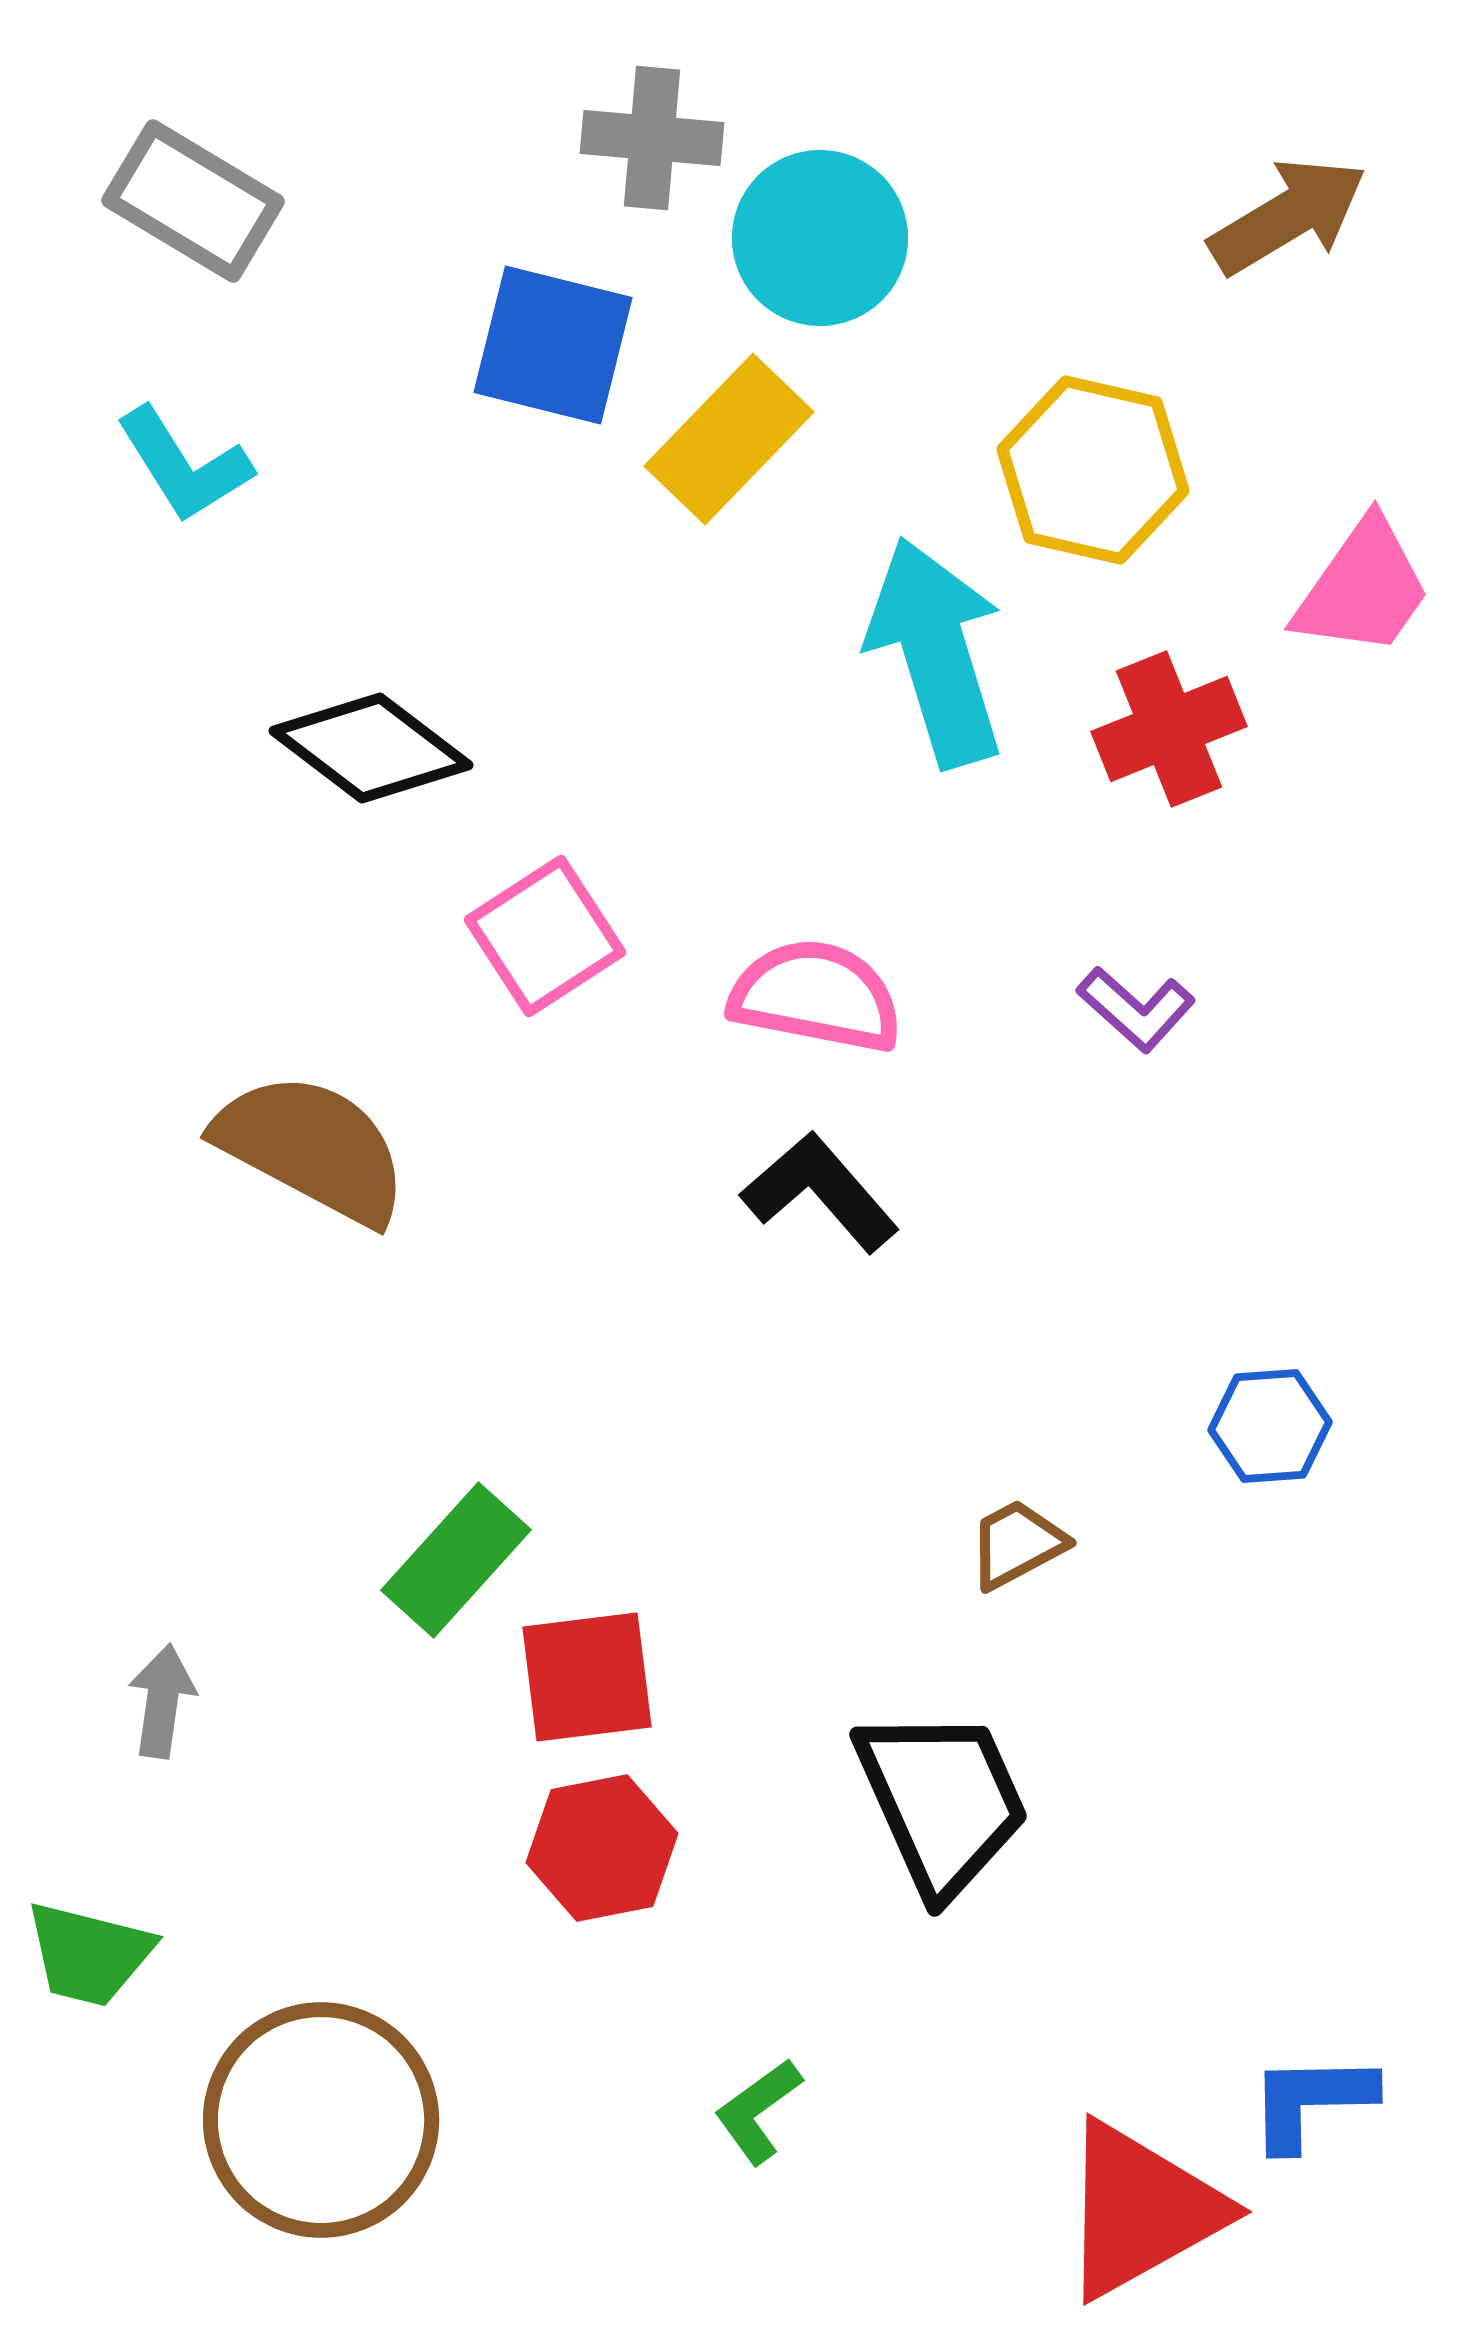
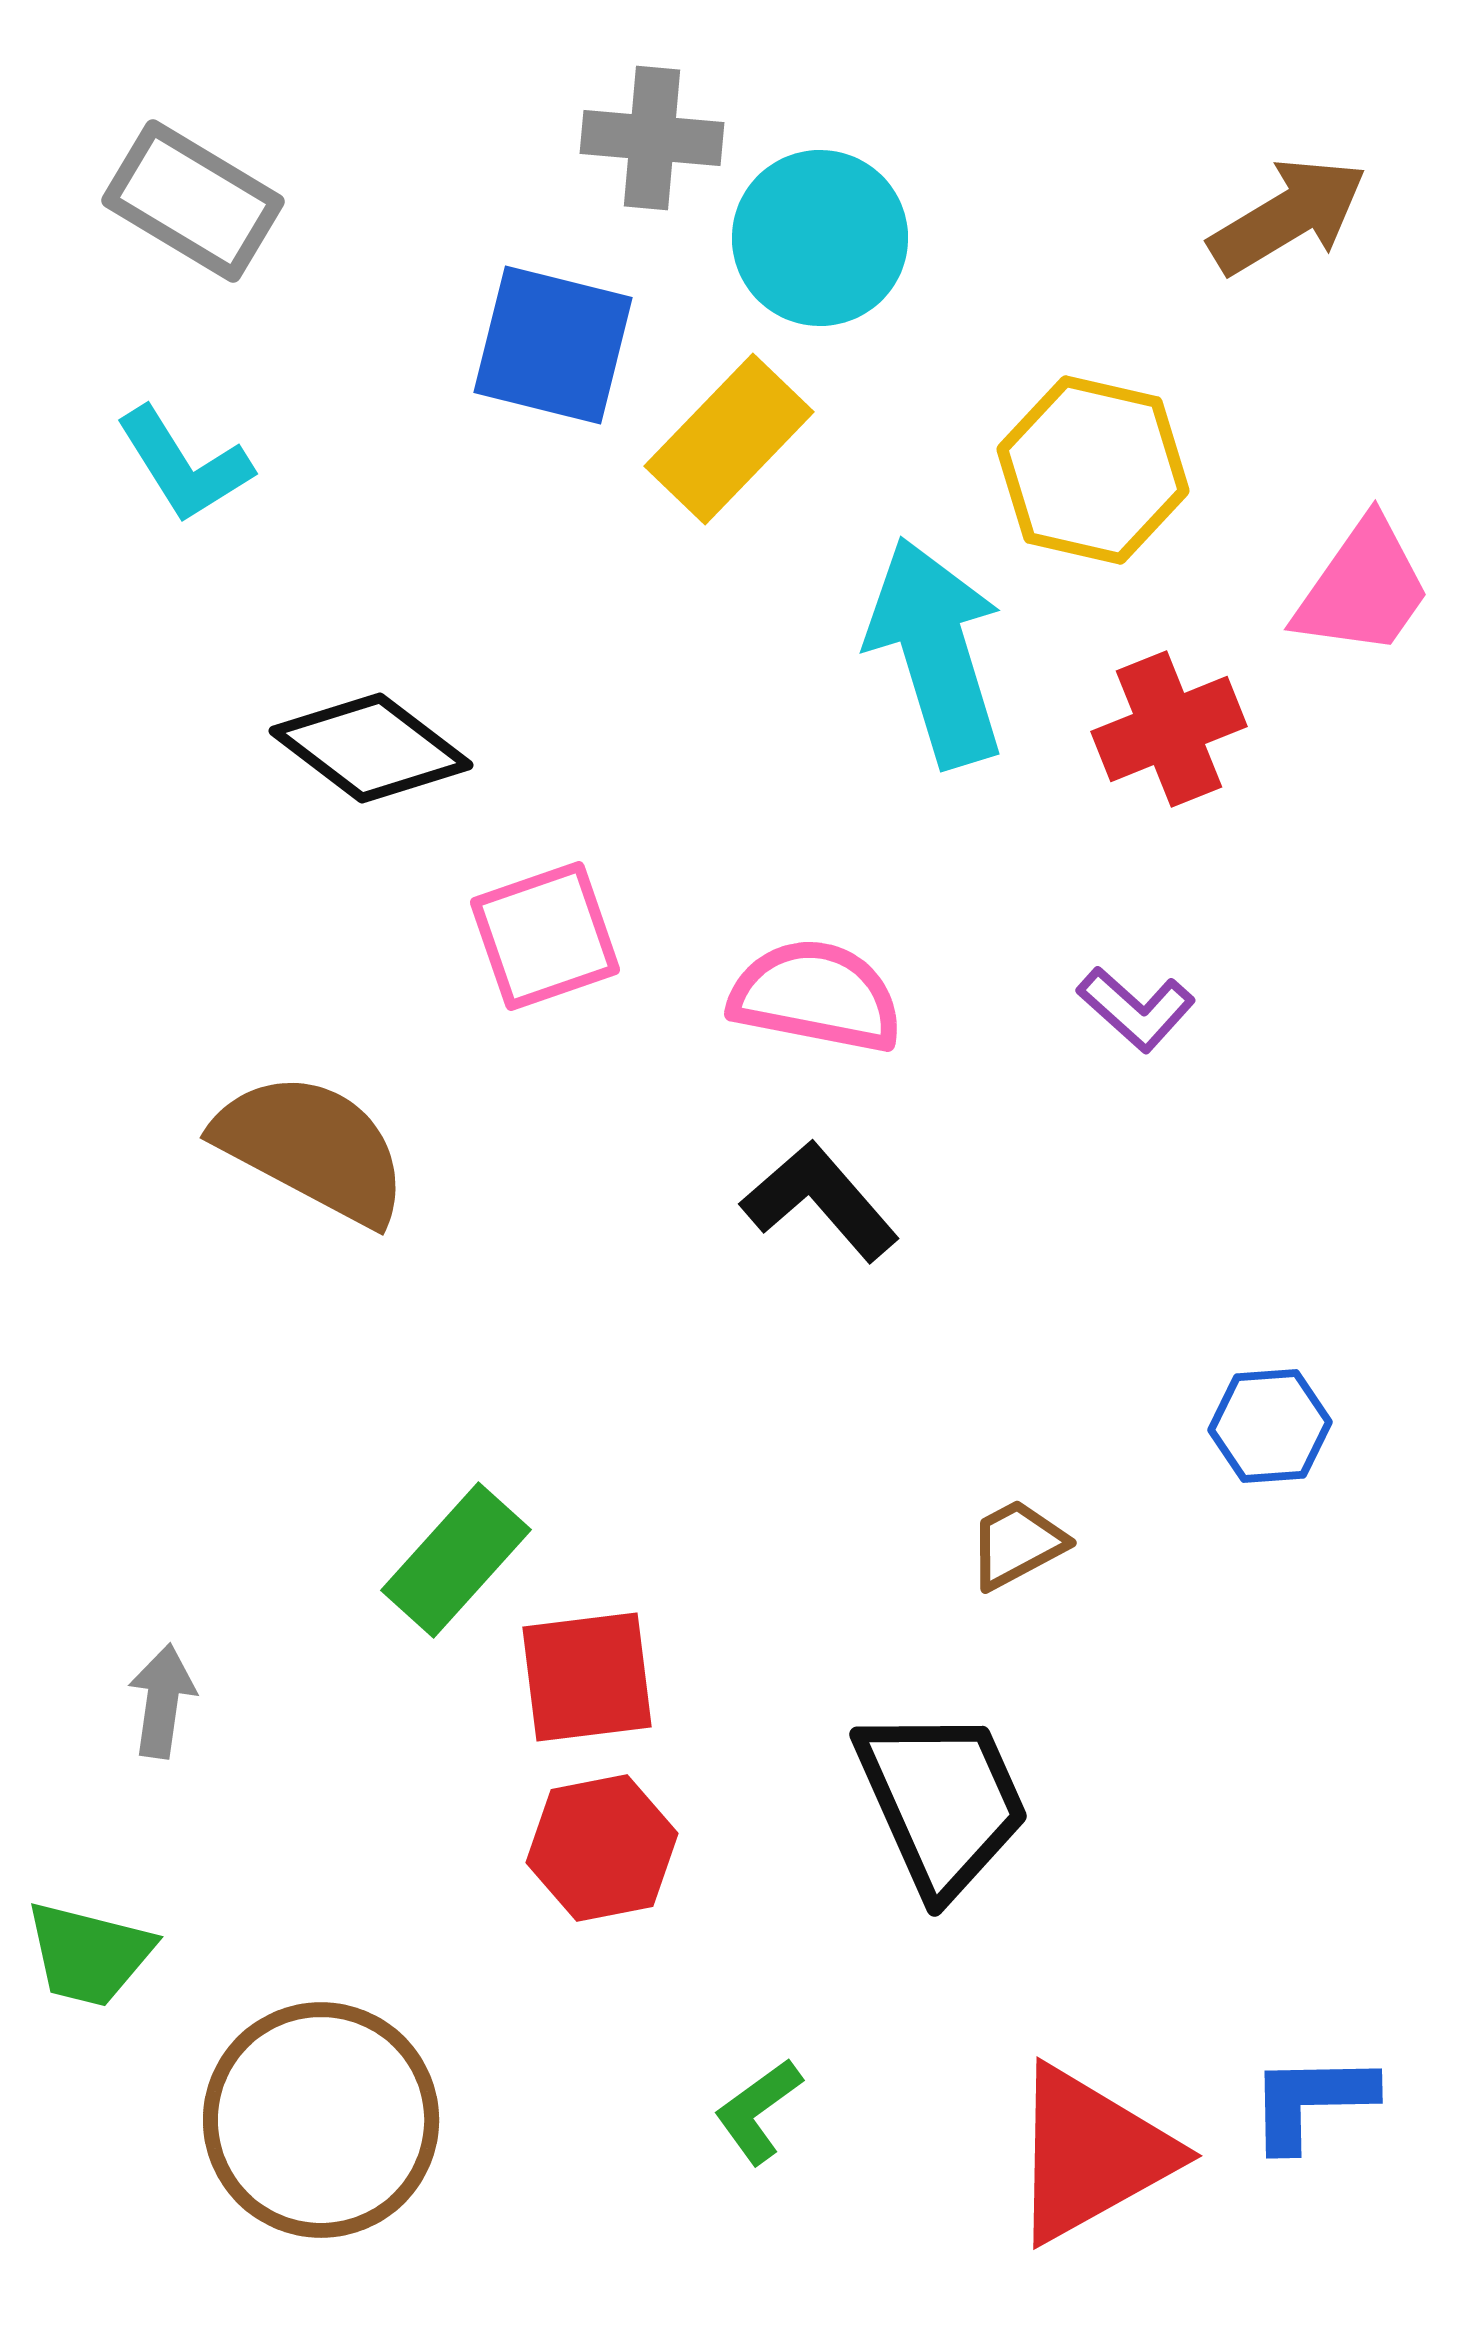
pink square: rotated 14 degrees clockwise
black L-shape: moved 9 px down
red triangle: moved 50 px left, 56 px up
